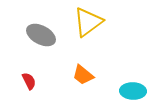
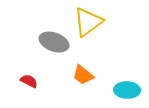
gray ellipse: moved 13 px right, 7 px down; rotated 8 degrees counterclockwise
red semicircle: rotated 36 degrees counterclockwise
cyan ellipse: moved 6 px left, 1 px up
